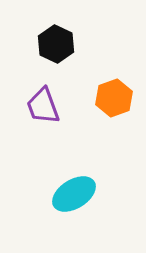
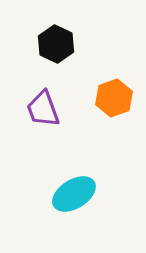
purple trapezoid: moved 3 px down
